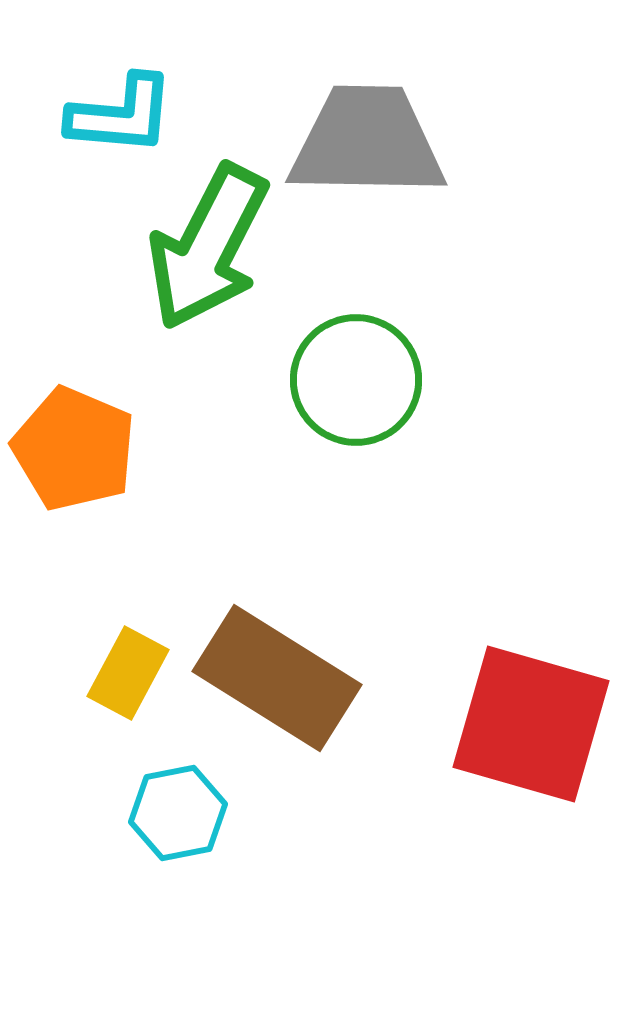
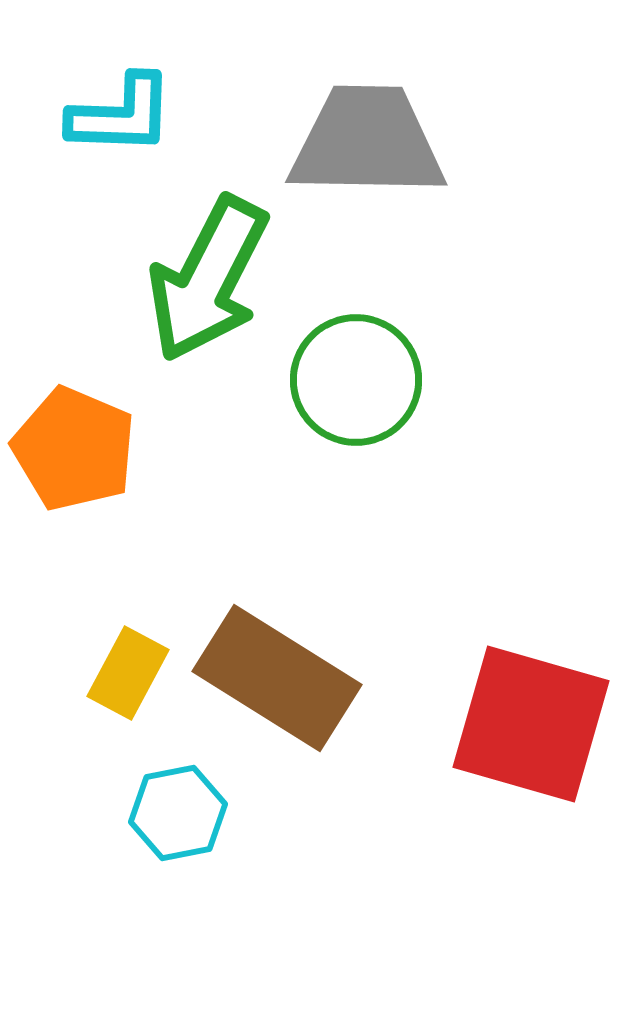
cyan L-shape: rotated 3 degrees counterclockwise
green arrow: moved 32 px down
